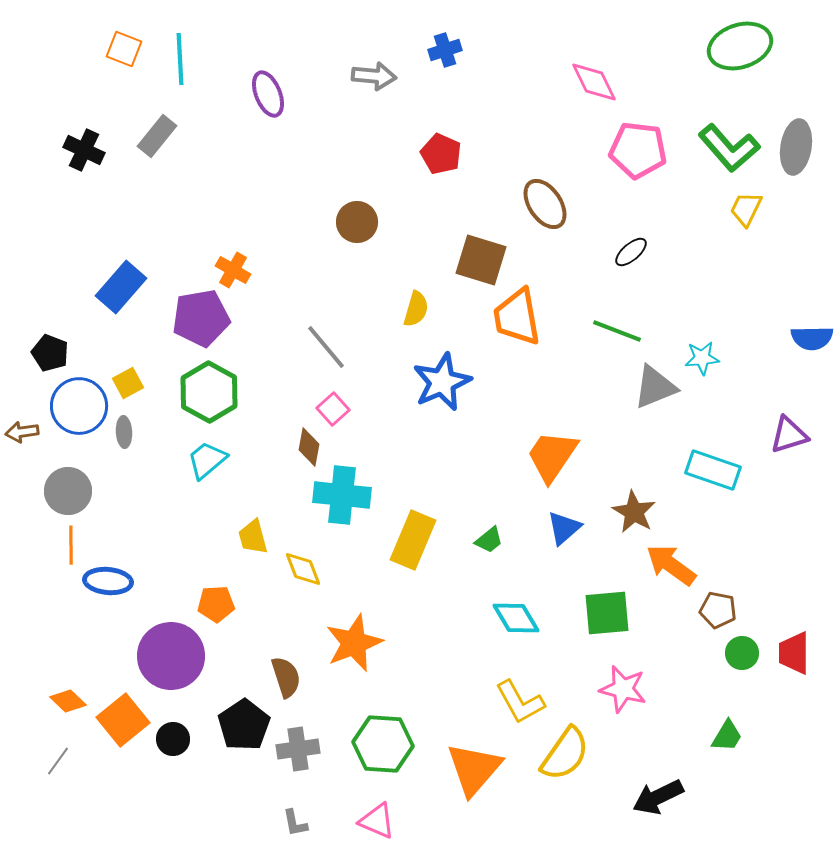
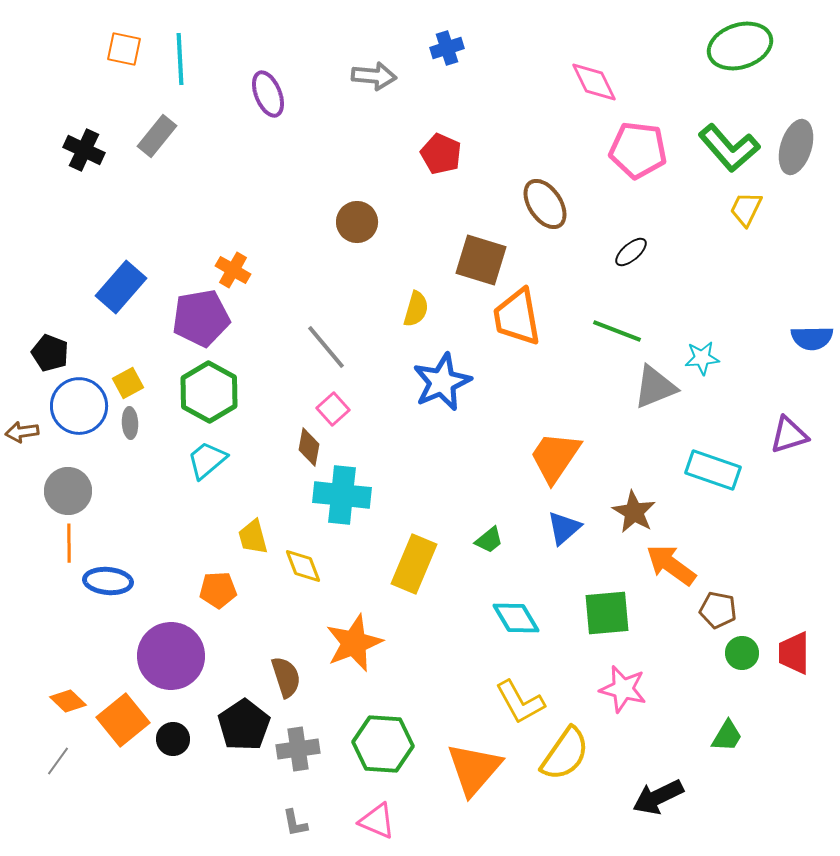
orange square at (124, 49): rotated 9 degrees counterclockwise
blue cross at (445, 50): moved 2 px right, 2 px up
gray ellipse at (796, 147): rotated 8 degrees clockwise
gray ellipse at (124, 432): moved 6 px right, 9 px up
orange trapezoid at (552, 456): moved 3 px right, 1 px down
yellow rectangle at (413, 540): moved 1 px right, 24 px down
orange line at (71, 545): moved 2 px left, 2 px up
yellow diamond at (303, 569): moved 3 px up
orange pentagon at (216, 604): moved 2 px right, 14 px up
